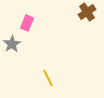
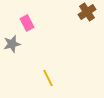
pink rectangle: rotated 49 degrees counterclockwise
gray star: rotated 18 degrees clockwise
